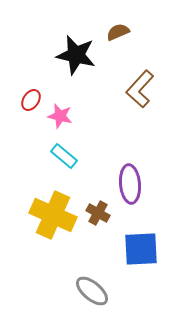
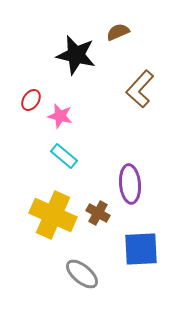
gray ellipse: moved 10 px left, 17 px up
